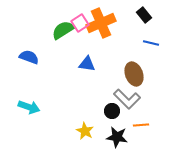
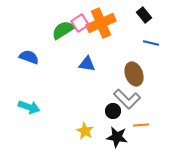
black circle: moved 1 px right
